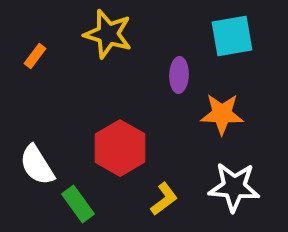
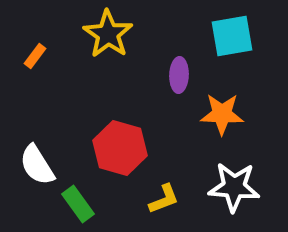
yellow star: rotated 18 degrees clockwise
red hexagon: rotated 14 degrees counterclockwise
yellow L-shape: rotated 16 degrees clockwise
